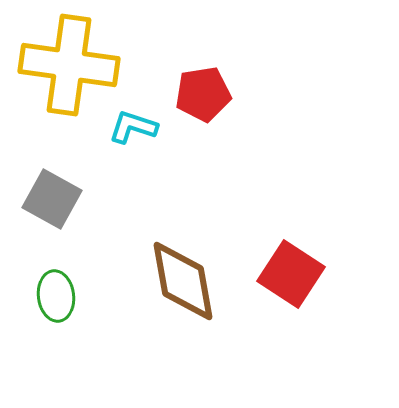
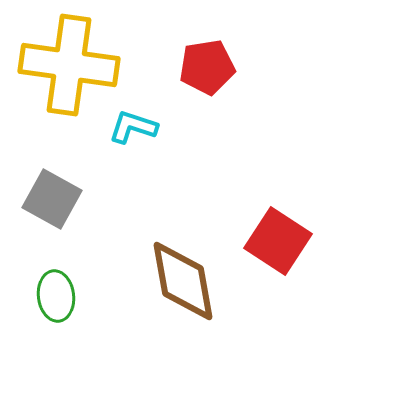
red pentagon: moved 4 px right, 27 px up
red square: moved 13 px left, 33 px up
